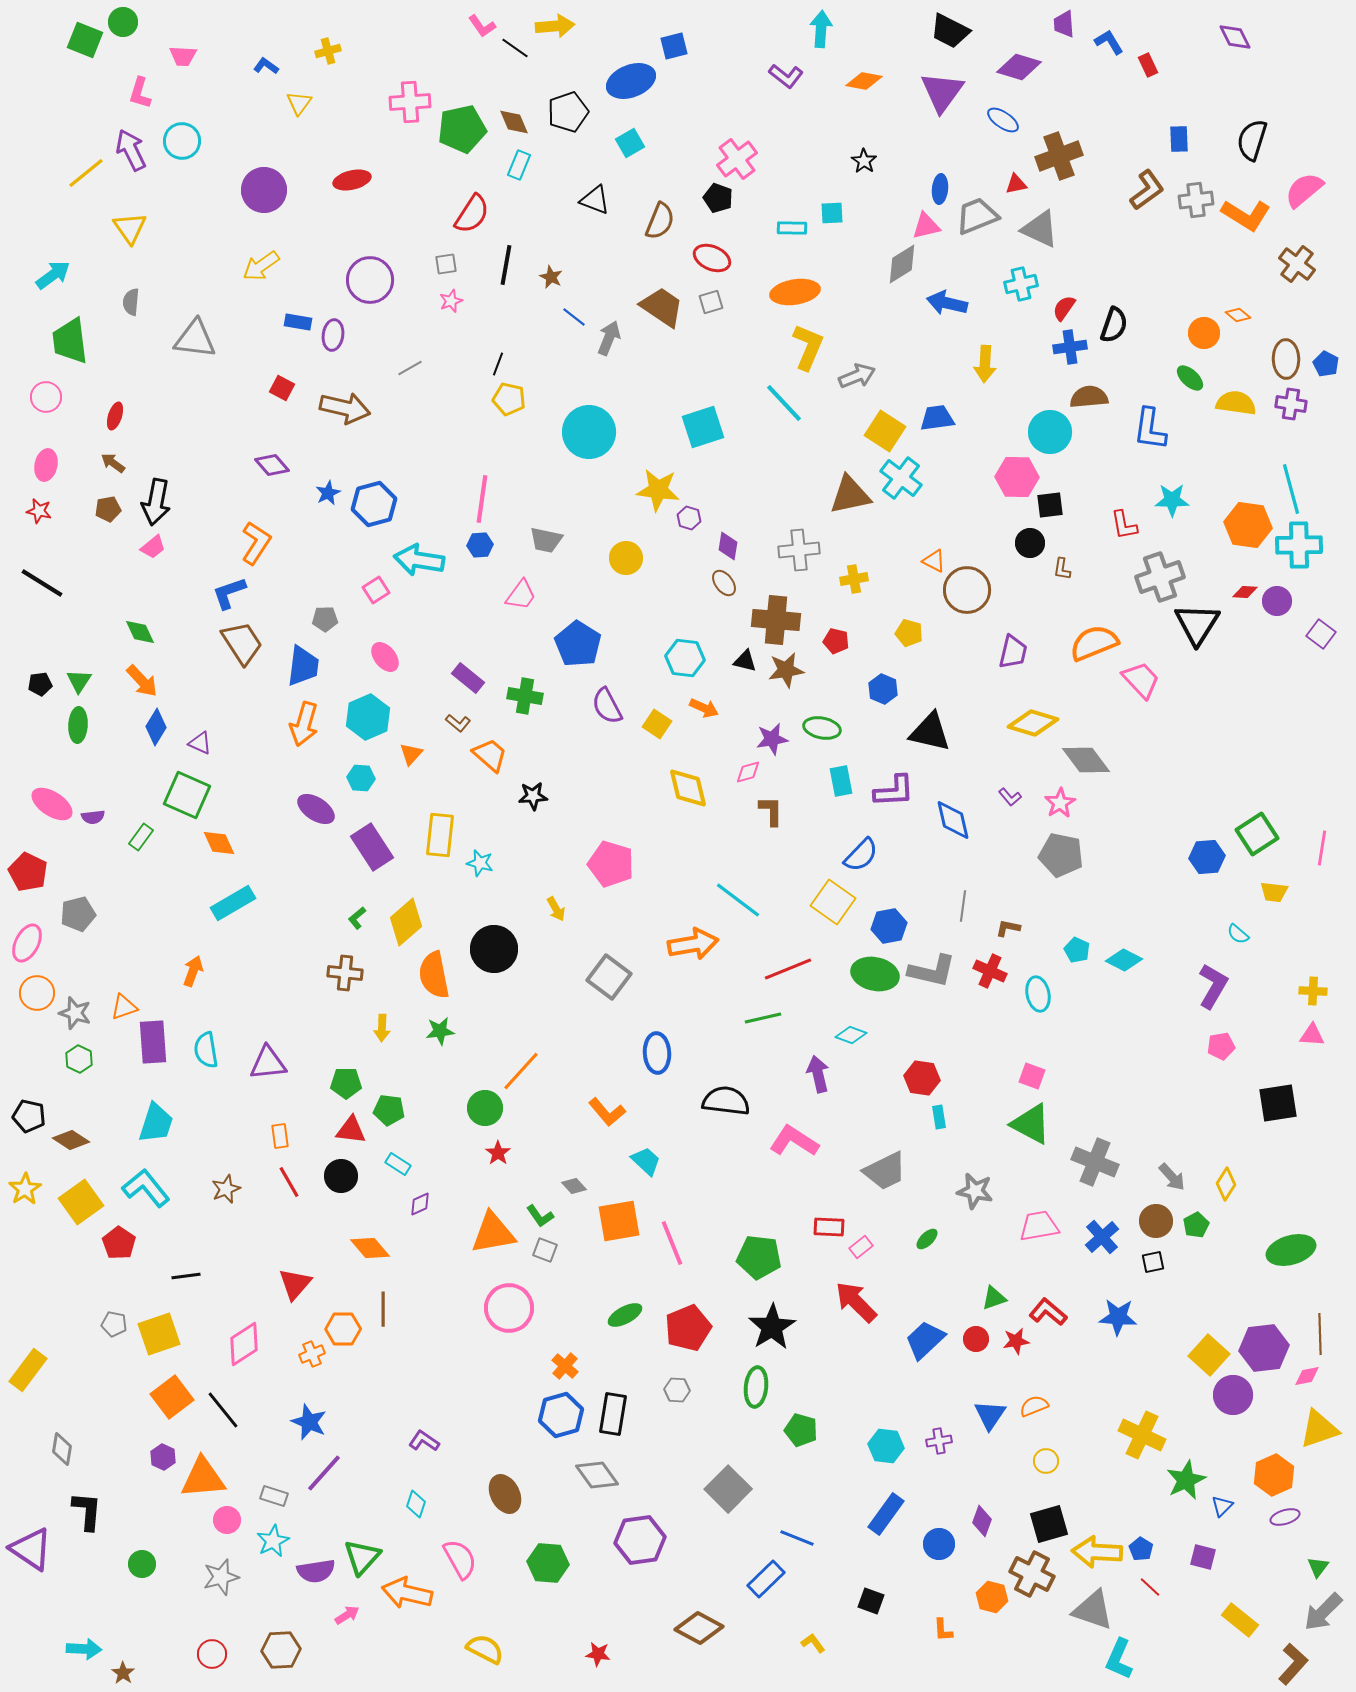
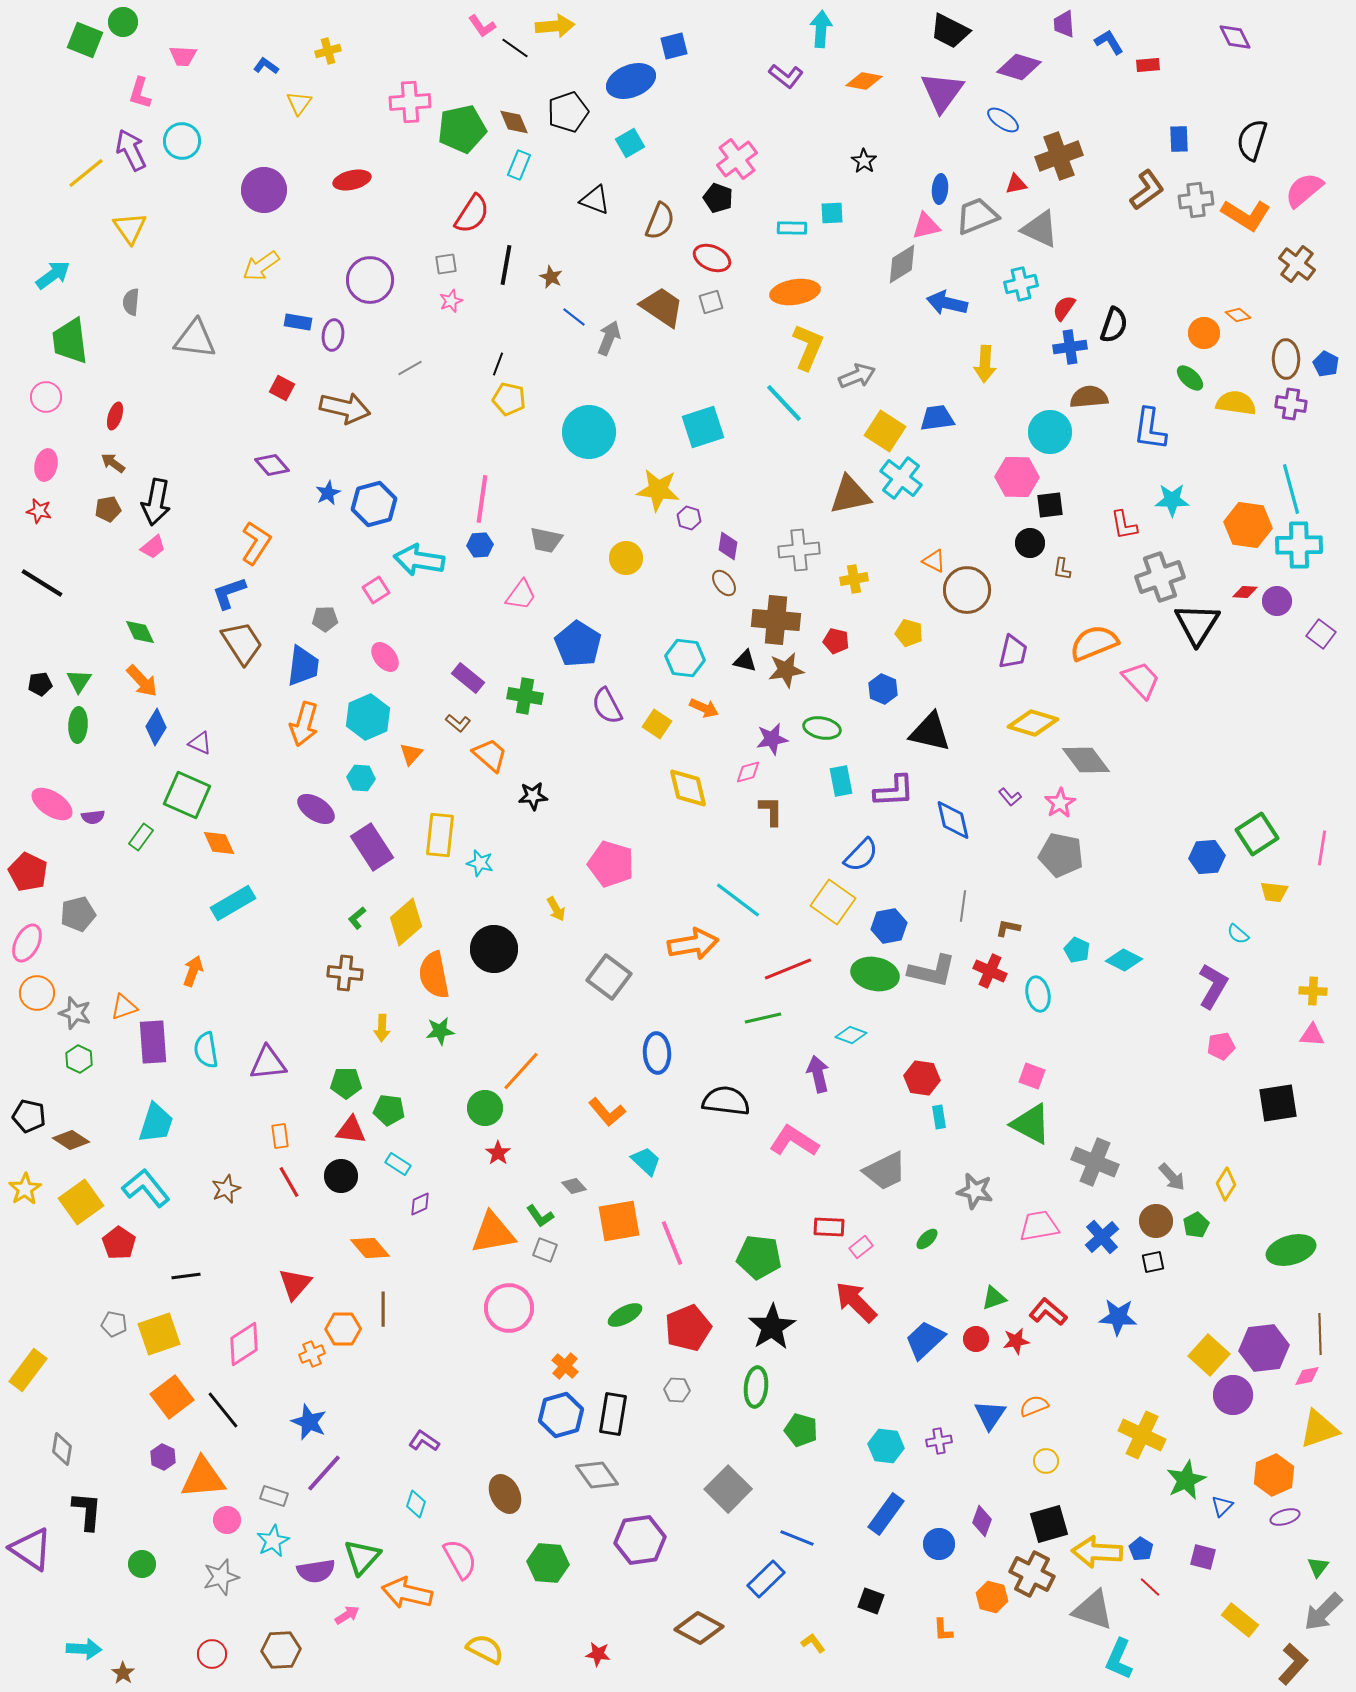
red rectangle at (1148, 65): rotated 70 degrees counterclockwise
